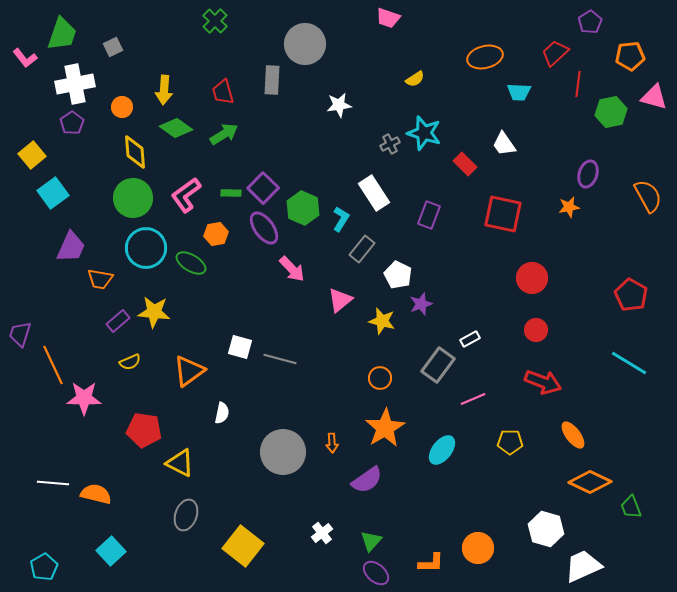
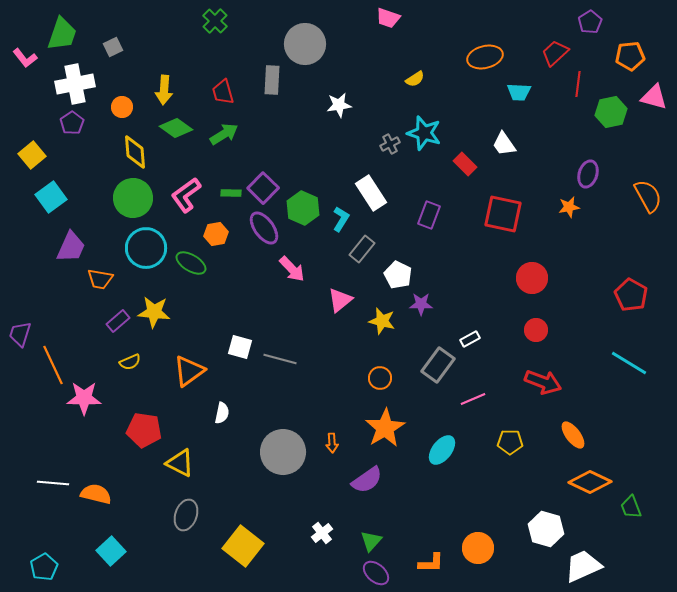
cyan square at (53, 193): moved 2 px left, 4 px down
white rectangle at (374, 193): moved 3 px left
purple star at (421, 304): rotated 20 degrees clockwise
